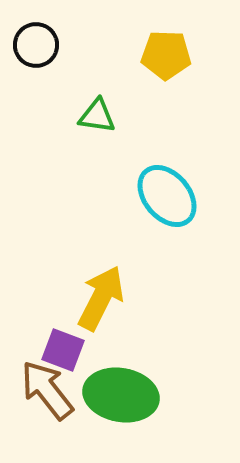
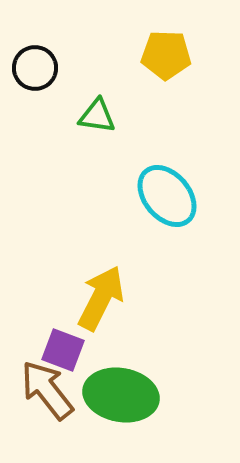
black circle: moved 1 px left, 23 px down
